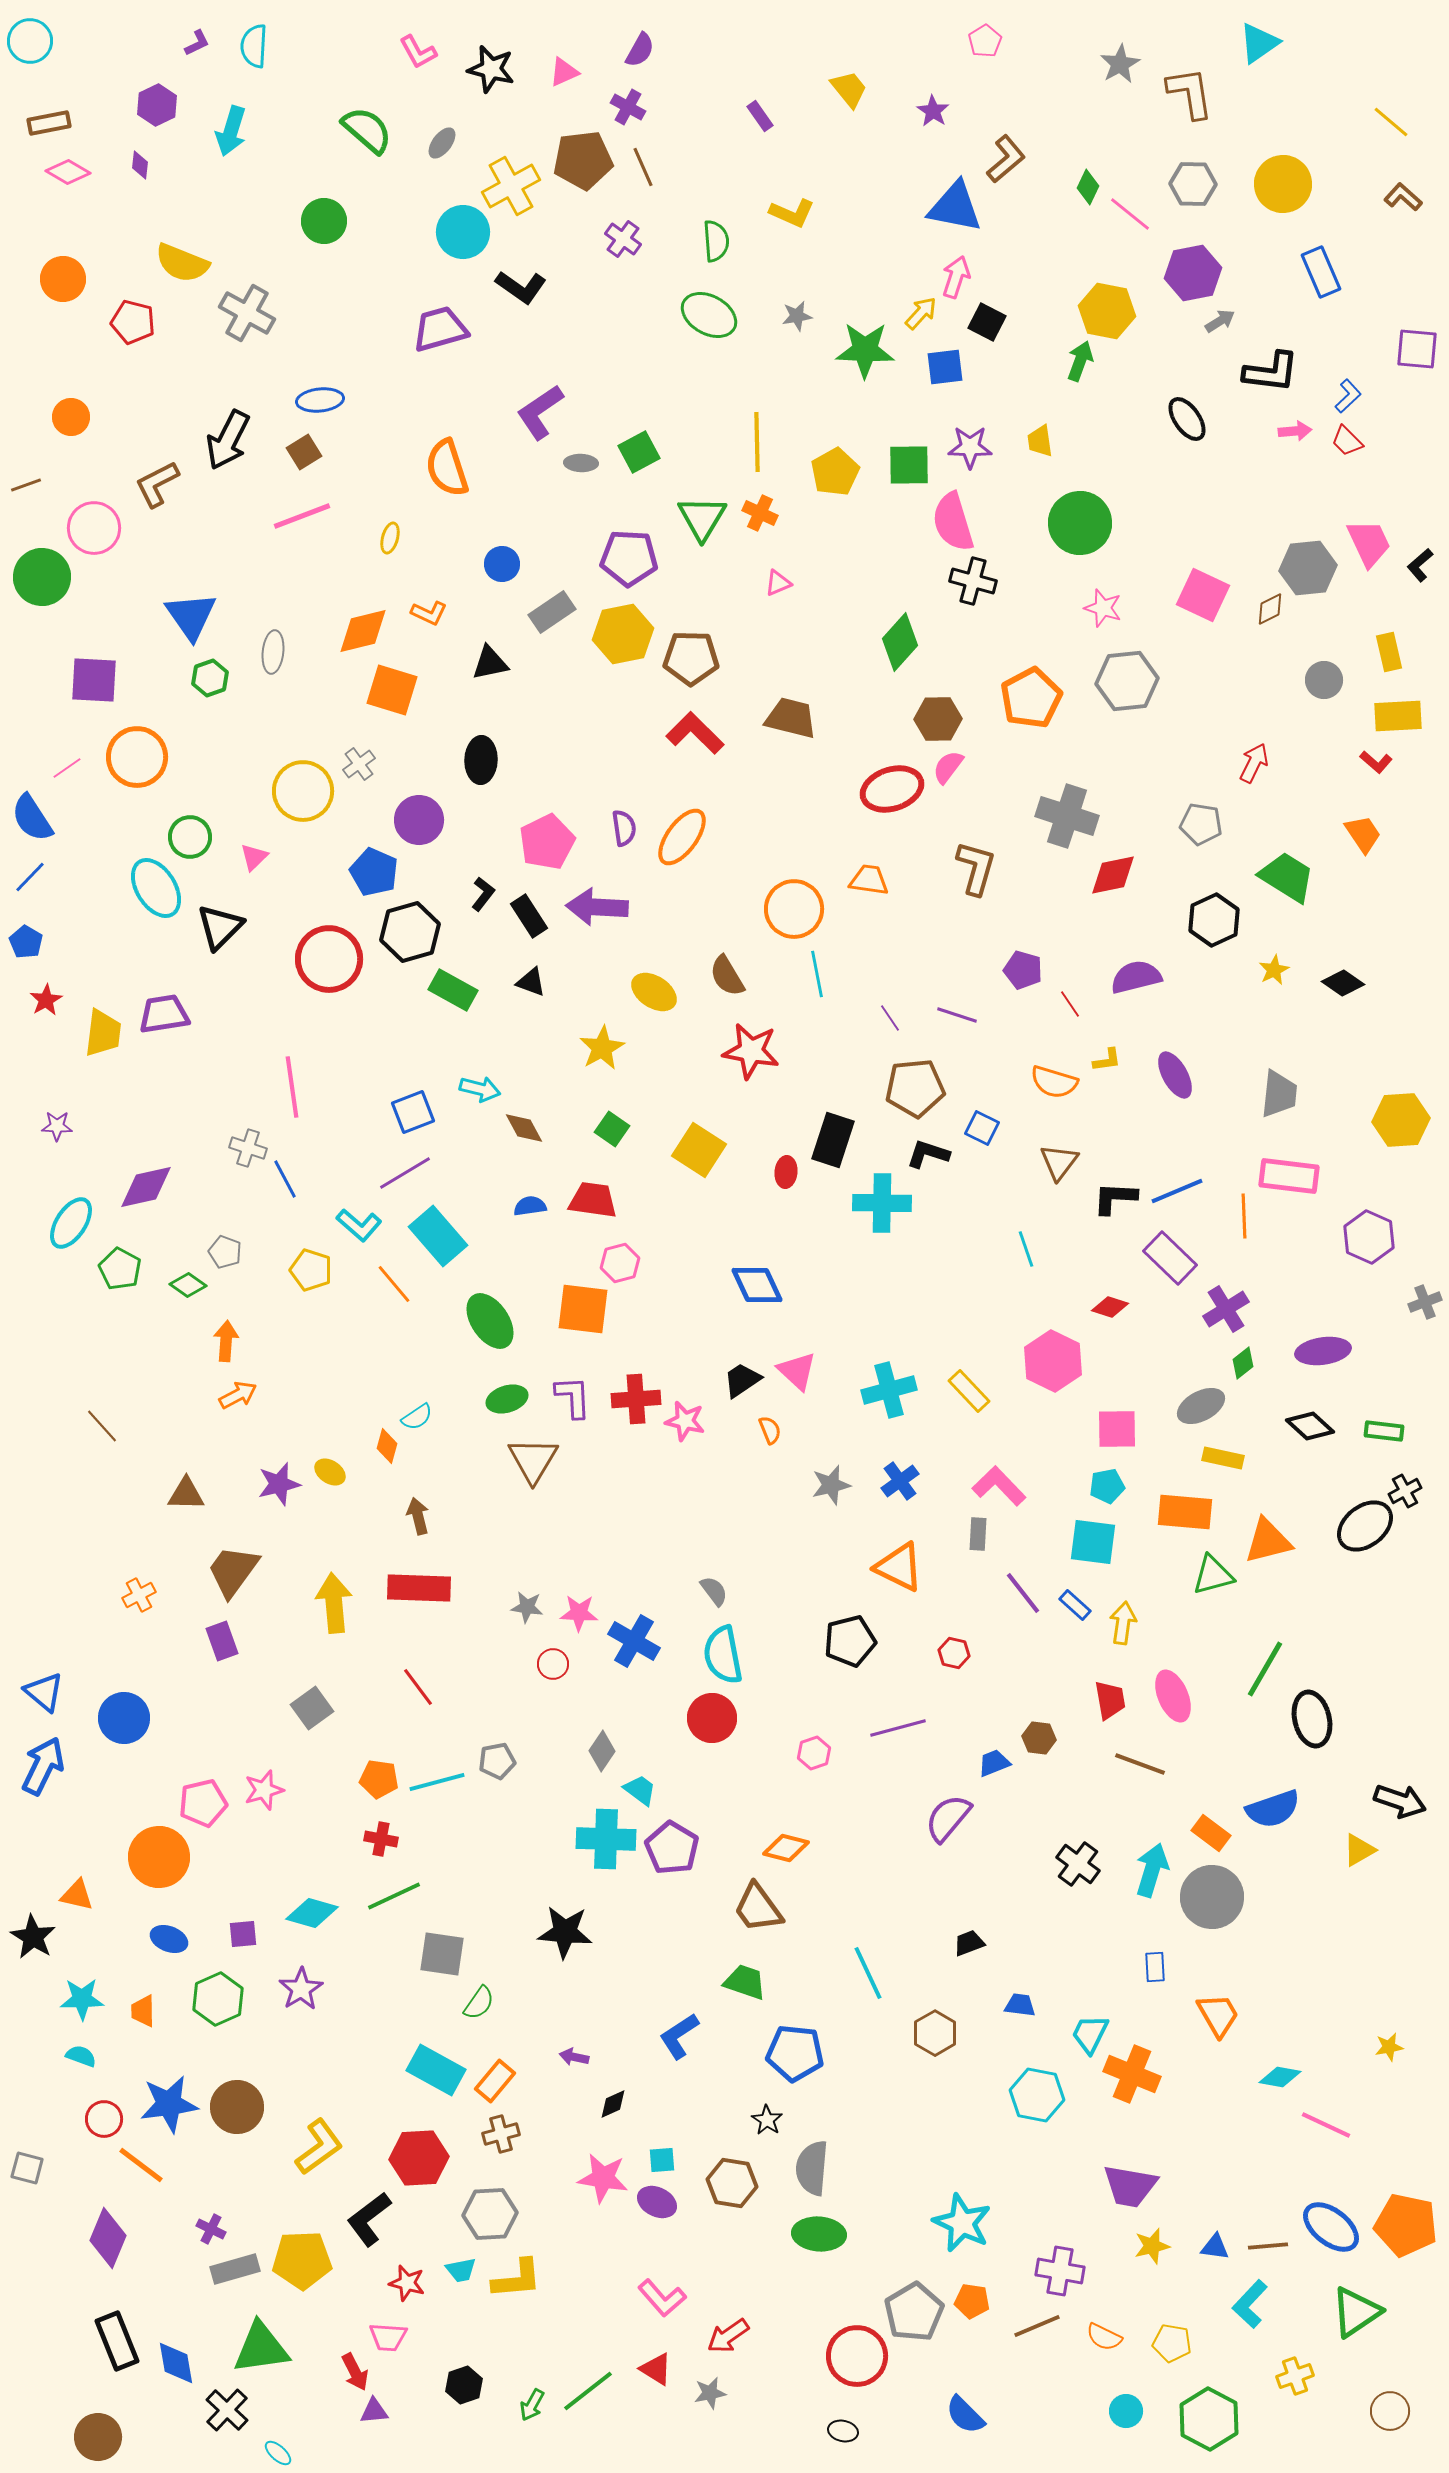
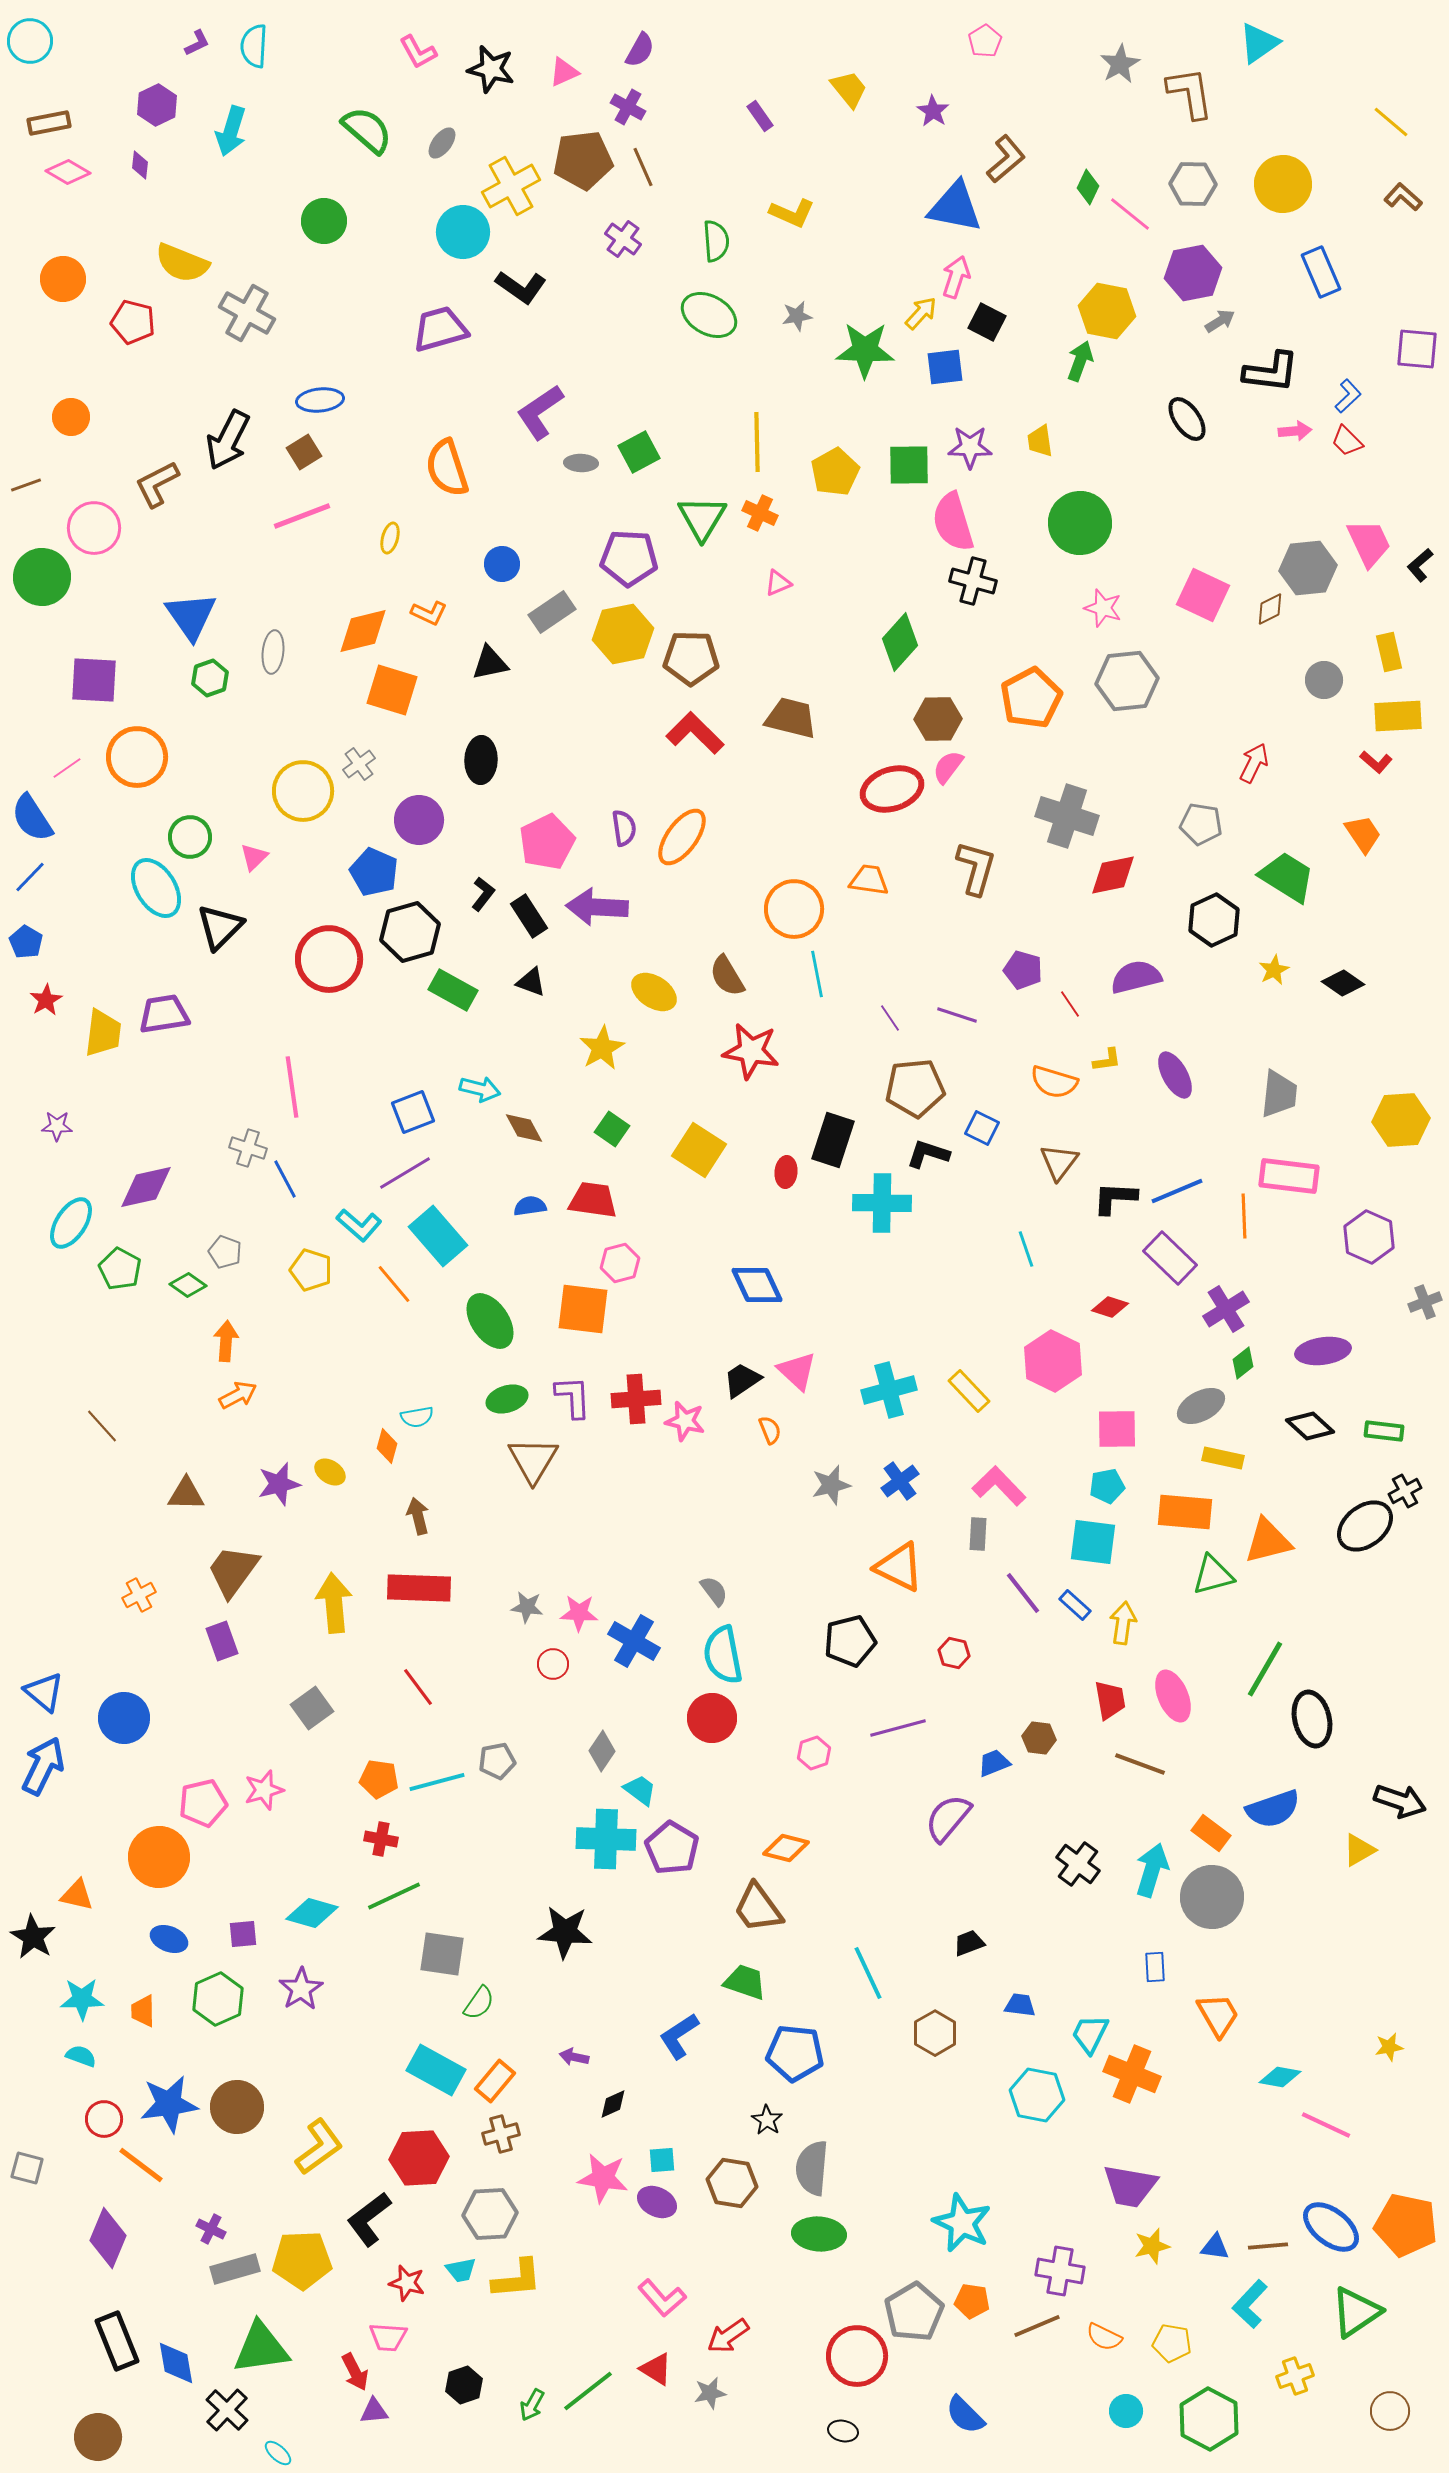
cyan semicircle at (417, 1417): rotated 24 degrees clockwise
